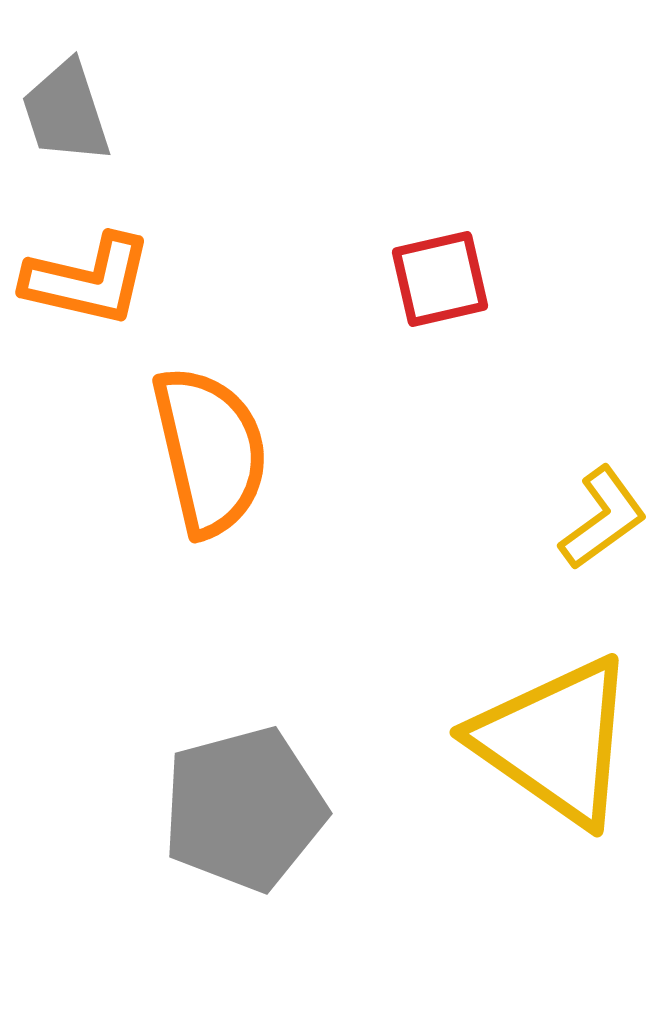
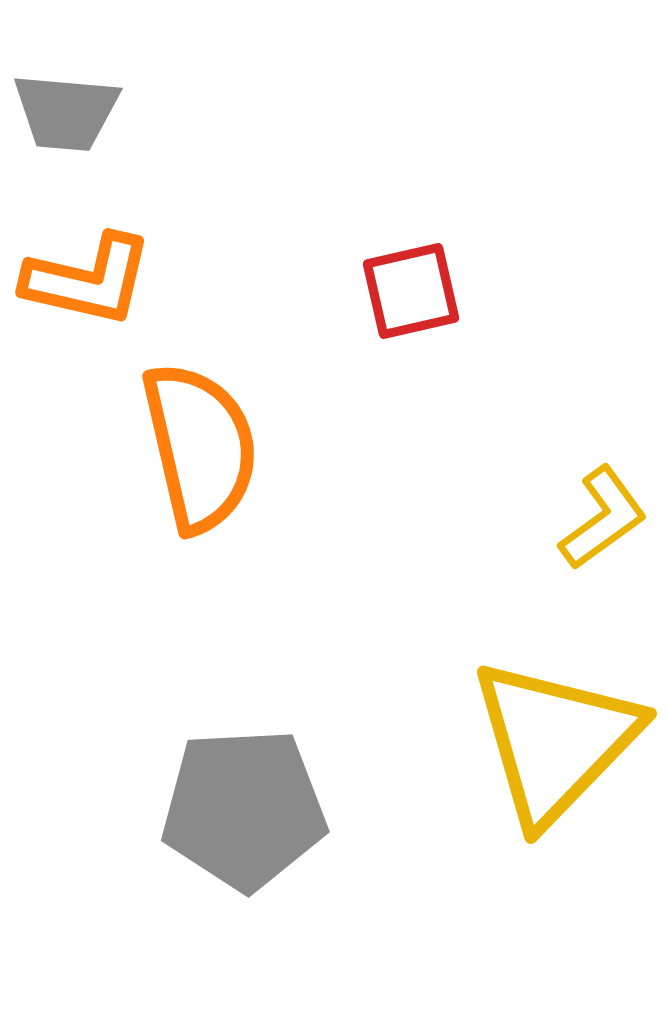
gray trapezoid: rotated 67 degrees counterclockwise
red square: moved 29 px left, 12 px down
orange semicircle: moved 10 px left, 4 px up
yellow triangle: rotated 39 degrees clockwise
gray pentagon: rotated 12 degrees clockwise
